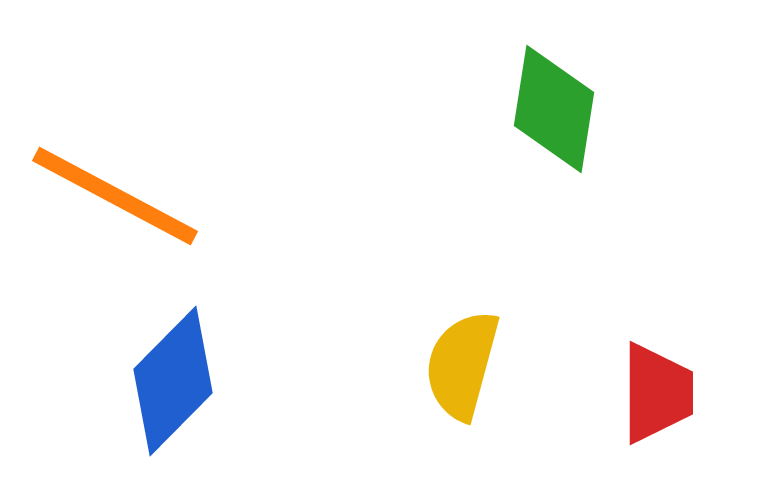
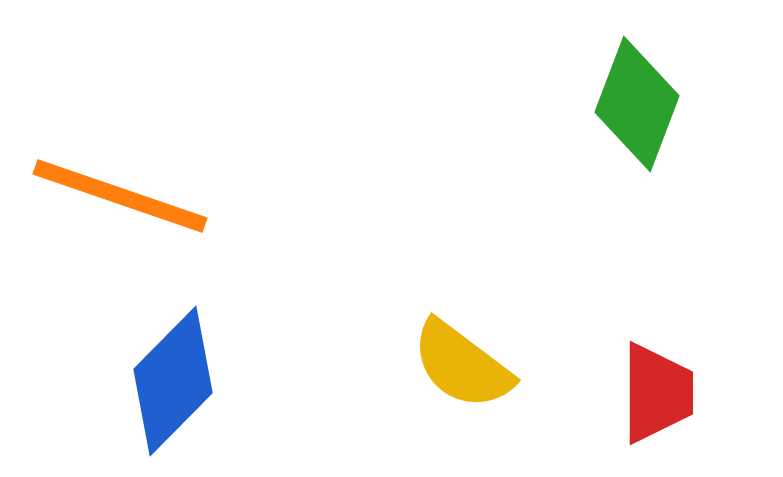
green diamond: moved 83 px right, 5 px up; rotated 12 degrees clockwise
orange line: moved 5 px right; rotated 9 degrees counterclockwise
yellow semicircle: rotated 68 degrees counterclockwise
